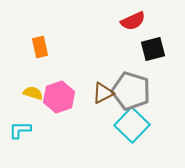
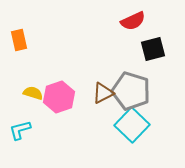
orange rectangle: moved 21 px left, 7 px up
cyan L-shape: rotated 15 degrees counterclockwise
